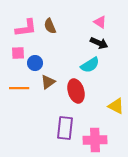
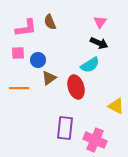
pink triangle: rotated 32 degrees clockwise
brown semicircle: moved 4 px up
blue circle: moved 3 px right, 3 px up
brown triangle: moved 1 px right, 4 px up
red ellipse: moved 4 px up
pink cross: rotated 25 degrees clockwise
